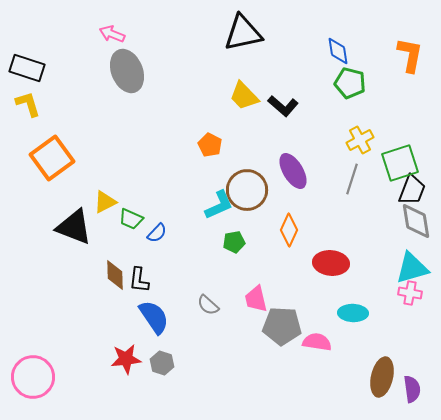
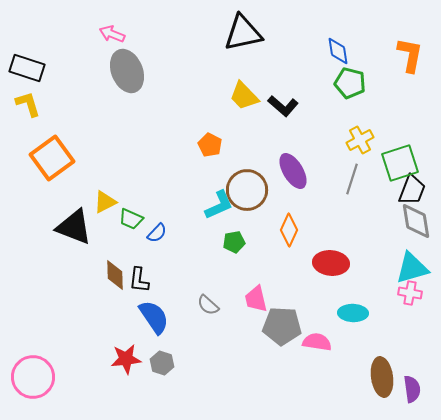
brown ellipse at (382, 377): rotated 21 degrees counterclockwise
